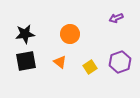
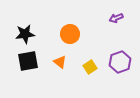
black square: moved 2 px right
